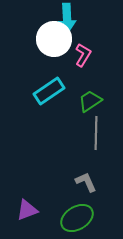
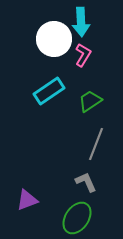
cyan arrow: moved 14 px right, 4 px down
gray line: moved 11 px down; rotated 20 degrees clockwise
purple triangle: moved 10 px up
green ellipse: rotated 24 degrees counterclockwise
